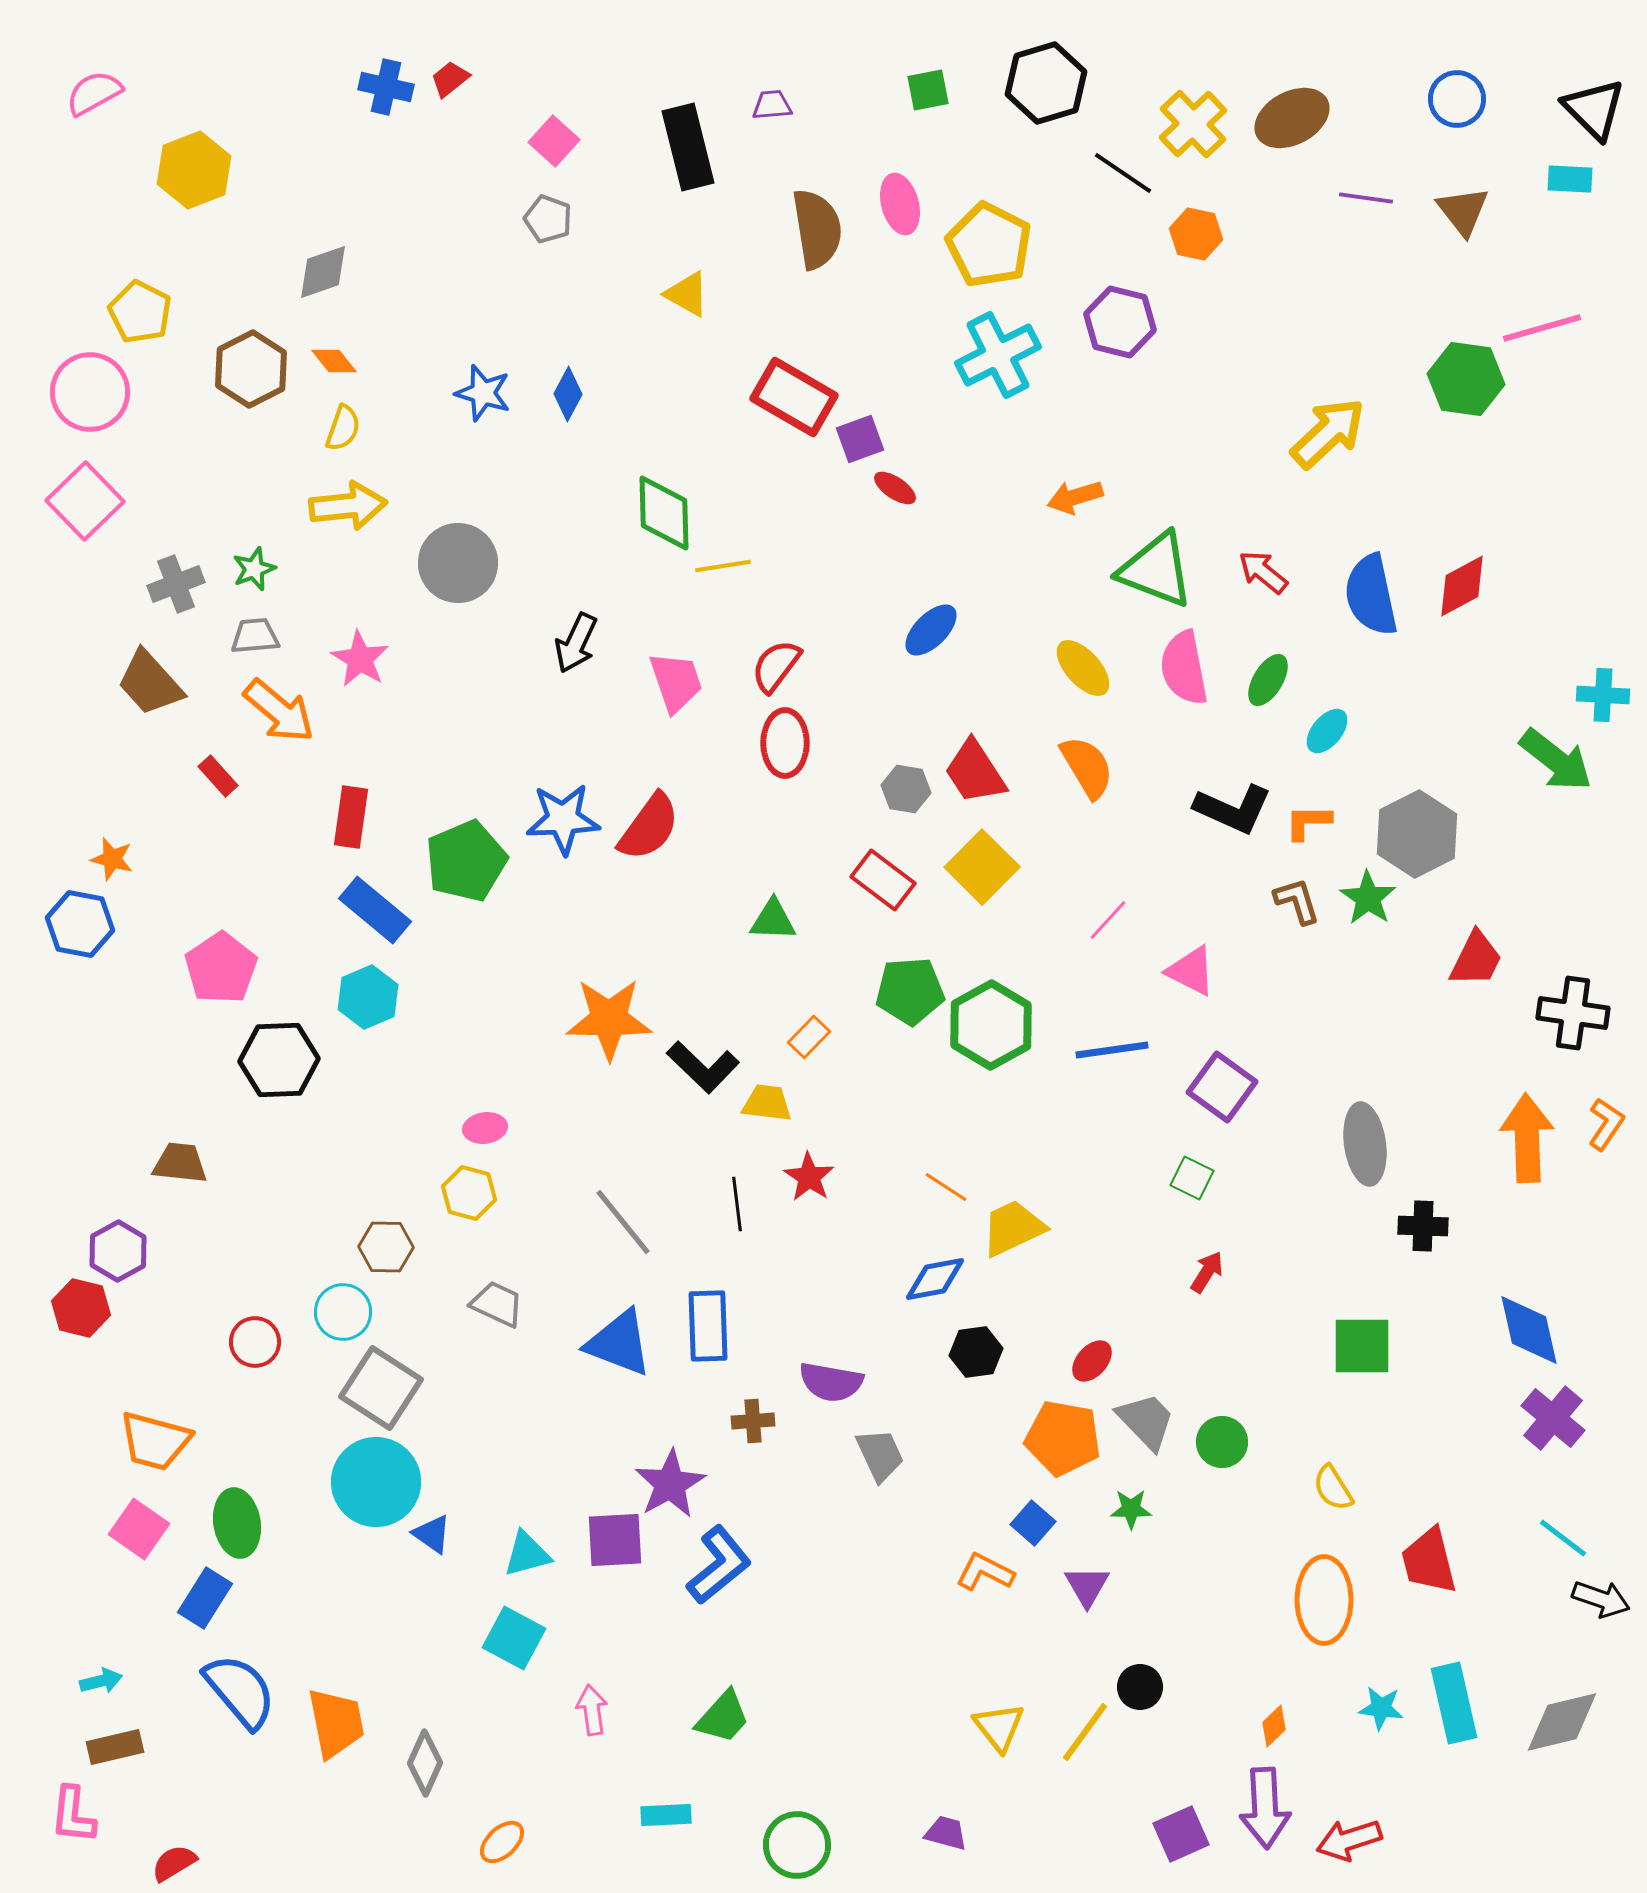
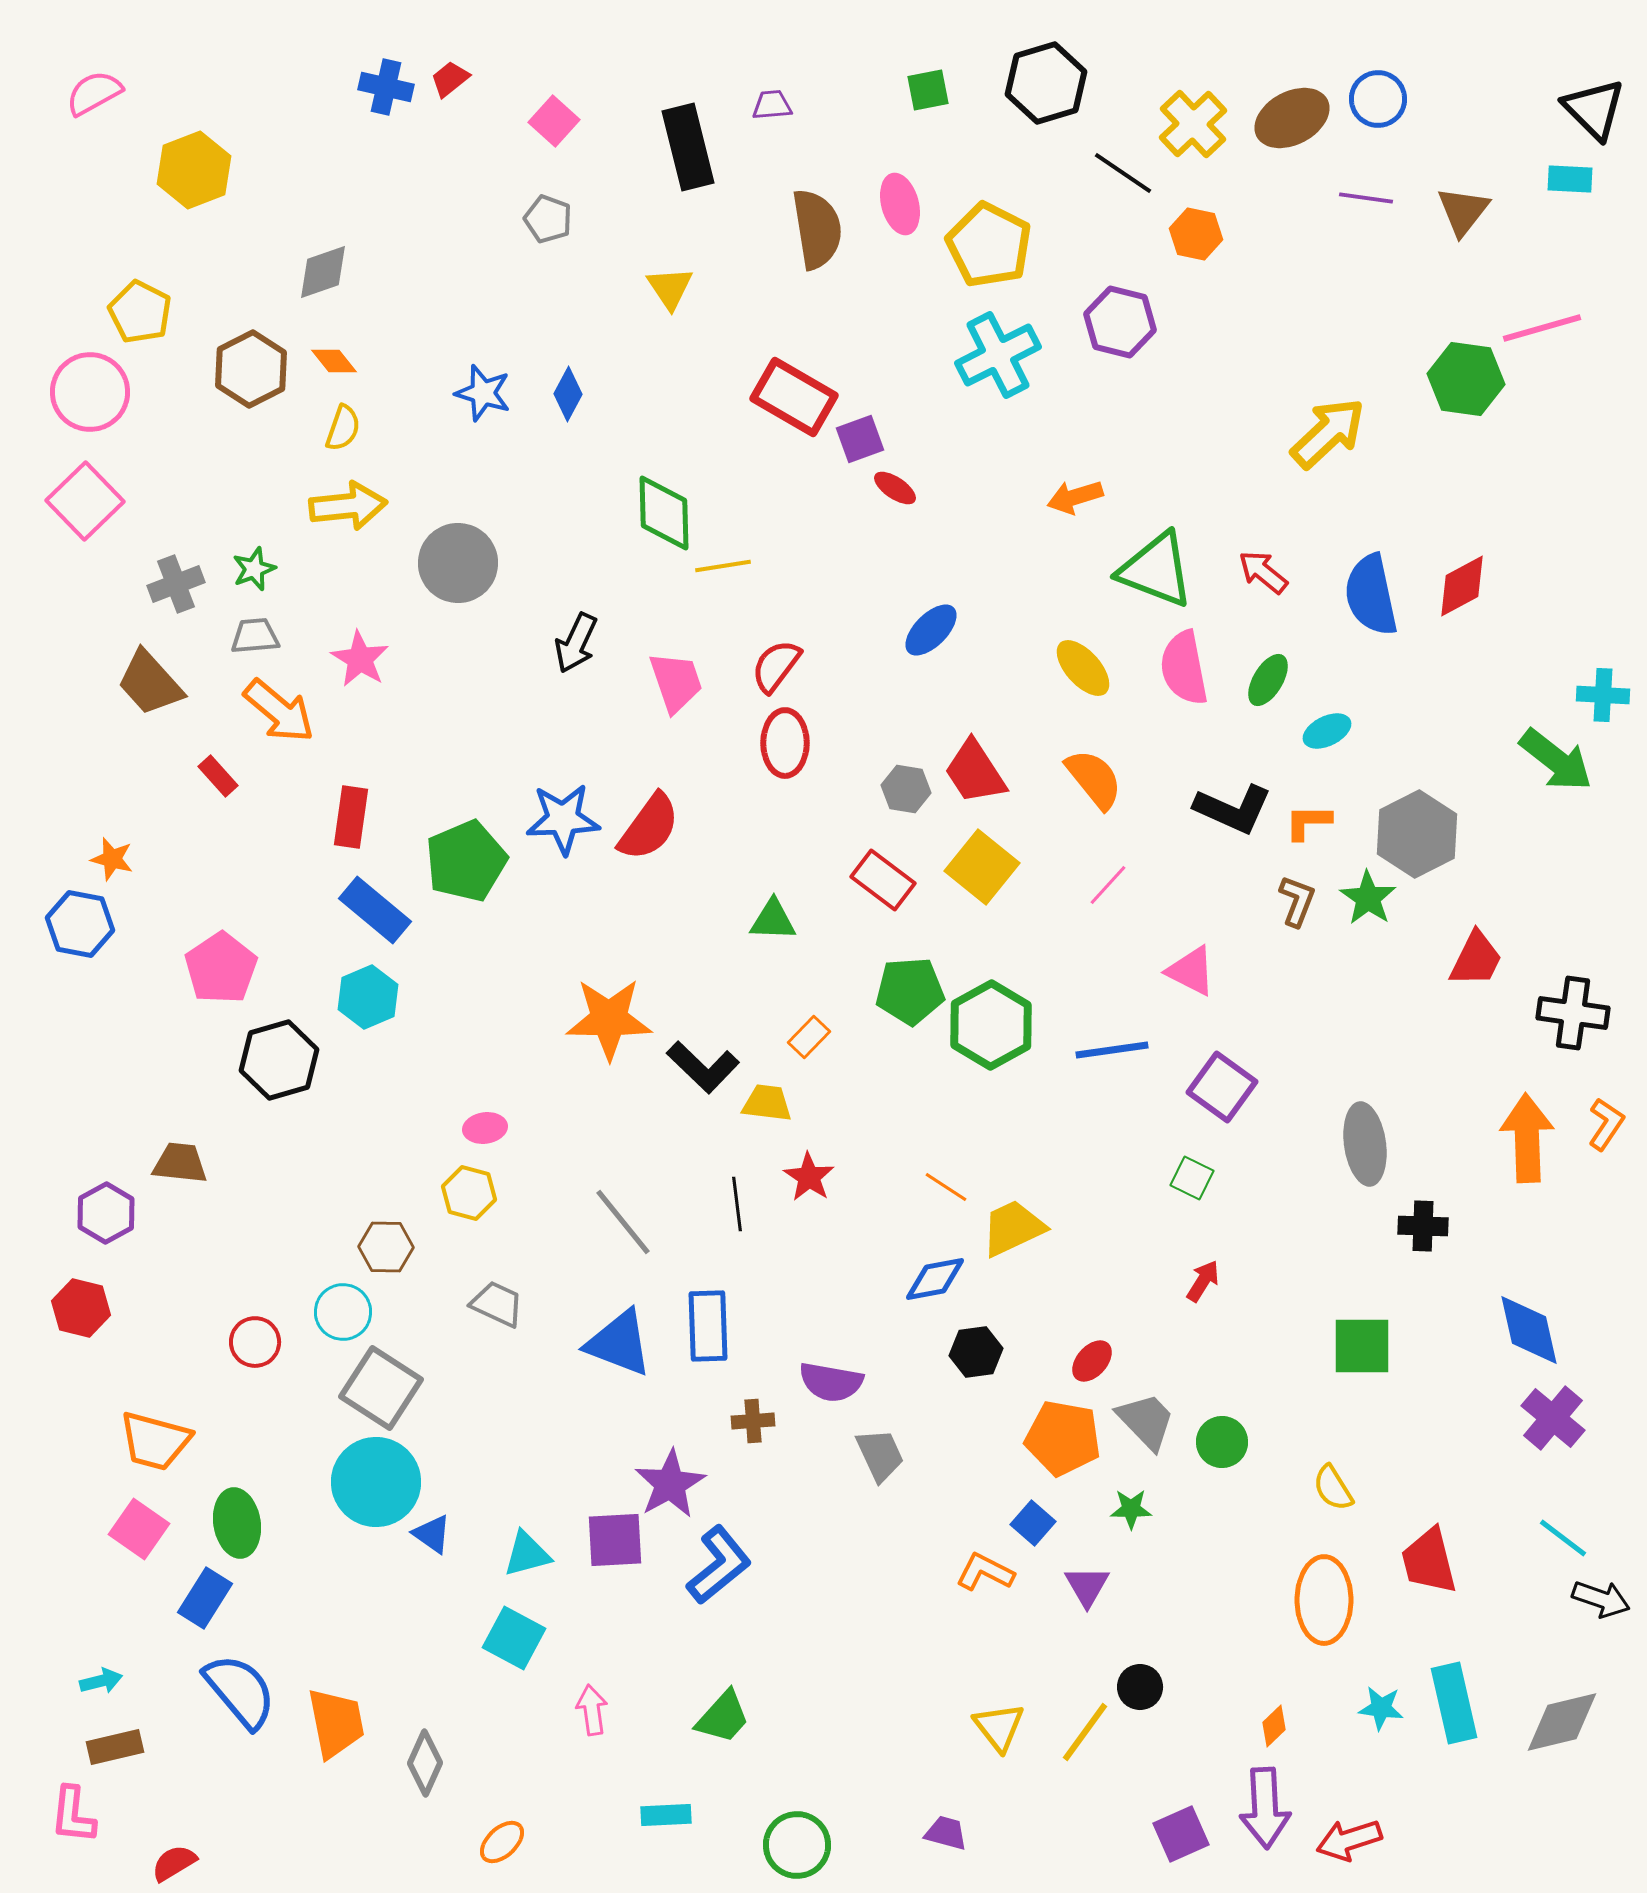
blue circle at (1457, 99): moved 79 px left
pink square at (554, 141): moved 20 px up
brown triangle at (1463, 211): rotated 16 degrees clockwise
yellow triangle at (687, 294): moved 17 px left, 6 px up; rotated 27 degrees clockwise
cyan ellipse at (1327, 731): rotated 24 degrees clockwise
orange semicircle at (1087, 767): moved 7 px right, 12 px down; rotated 8 degrees counterclockwise
yellow square at (982, 867): rotated 6 degrees counterclockwise
brown L-shape at (1297, 901): rotated 38 degrees clockwise
pink line at (1108, 920): moved 35 px up
black hexagon at (279, 1060): rotated 14 degrees counterclockwise
purple hexagon at (118, 1251): moved 12 px left, 38 px up
red arrow at (1207, 1272): moved 4 px left, 9 px down
